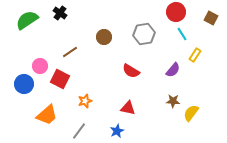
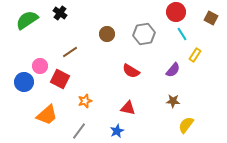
brown circle: moved 3 px right, 3 px up
blue circle: moved 2 px up
yellow semicircle: moved 5 px left, 12 px down
